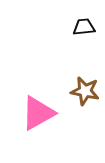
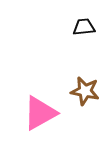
pink triangle: moved 2 px right
